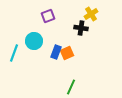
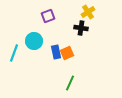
yellow cross: moved 3 px left, 2 px up
blue rectangle: rotated 32 degrees counterclockwise
green line: moved 1 px left, 4 px up
